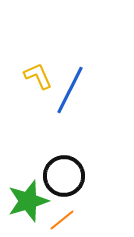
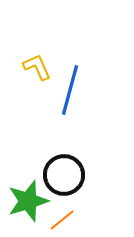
yellow L-shape: moved 1 px left, 9 px up
blue line: rotated 12 degrees counterclockwise
black circle: moved 1 px up
